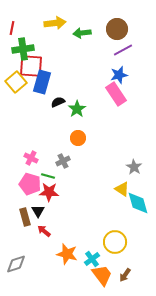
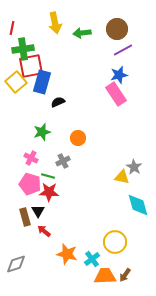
yellow arrow: rotated 85 degrees clockwise
red square: rotated 15 degrees counterclockwise
green star: moved 35 px left, 23 px down; rotated 18 degrees clockwise
yellow triangle: moved 12 px up; rotated 21 degrees counterclockwise
cyan diamond: moved 2 px down
orange trapezoid: moved 3 px right, 1 px down; rotated 55 degrees counterclockwise
